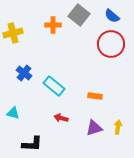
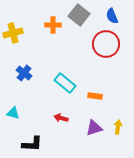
blue semicircle: rotated 28 degrees clockwise
red circle: moved 5 px left
cyan rectangle: moved 11 px right, 3 px up
